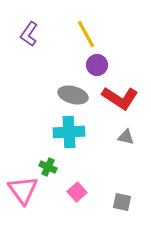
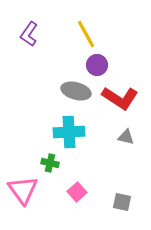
gray ellipse: moved 3 px right, 4 px up
green cross: moved 2 px right, 4 px up; rotated 12 degrees counterclockwise
